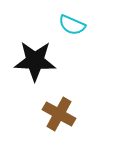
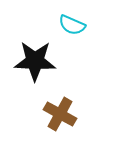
brown cross: moved 1 px right
